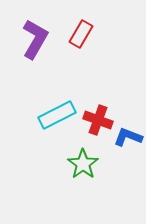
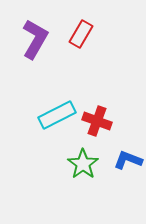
red cross: moved 1 px left, 1 px down
blue L-shape: moved 23 px down
